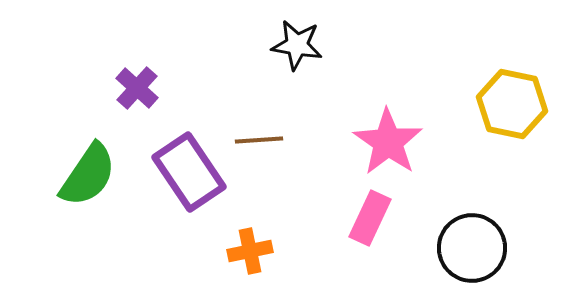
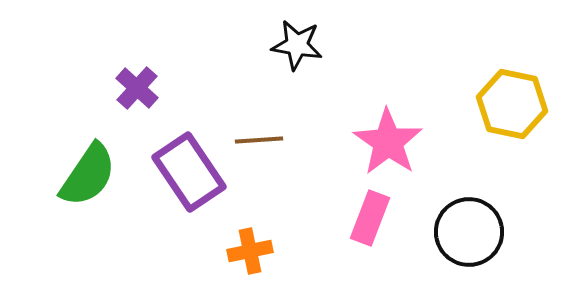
pink rectangle: rotated 4 degrees counterclockwise
black circle: moved 3 px left, 16 px up
